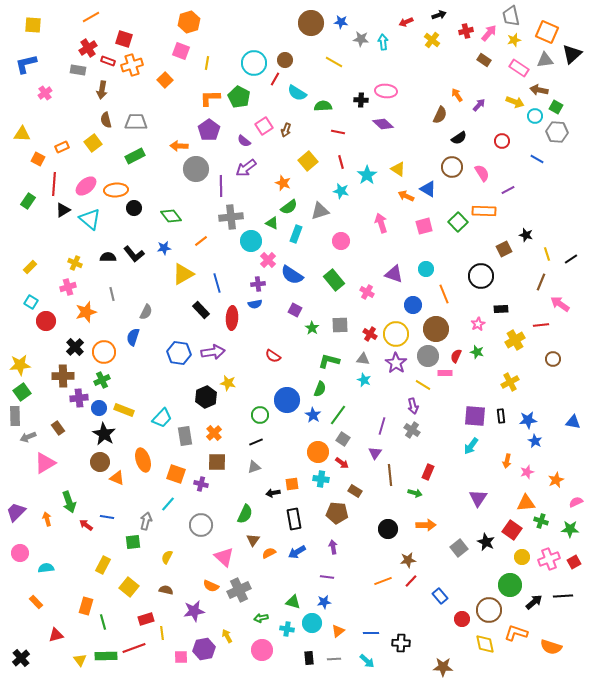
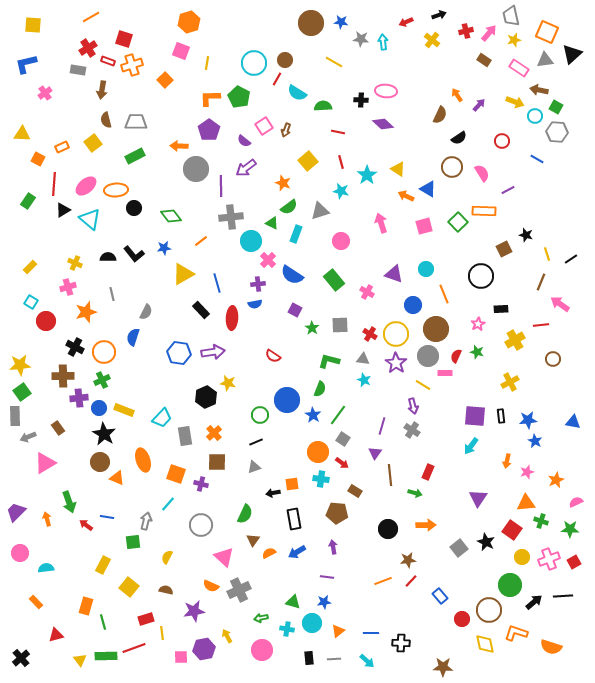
red line at (275, 79): moved 2 px right
black cross at (75, 347): rotated 18 degrees counterclockwise
